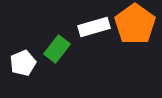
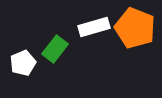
orange pentagon: moved 4 px down; rotated 15 degrees counterclockwise
green rectangle: moved 2 px left
